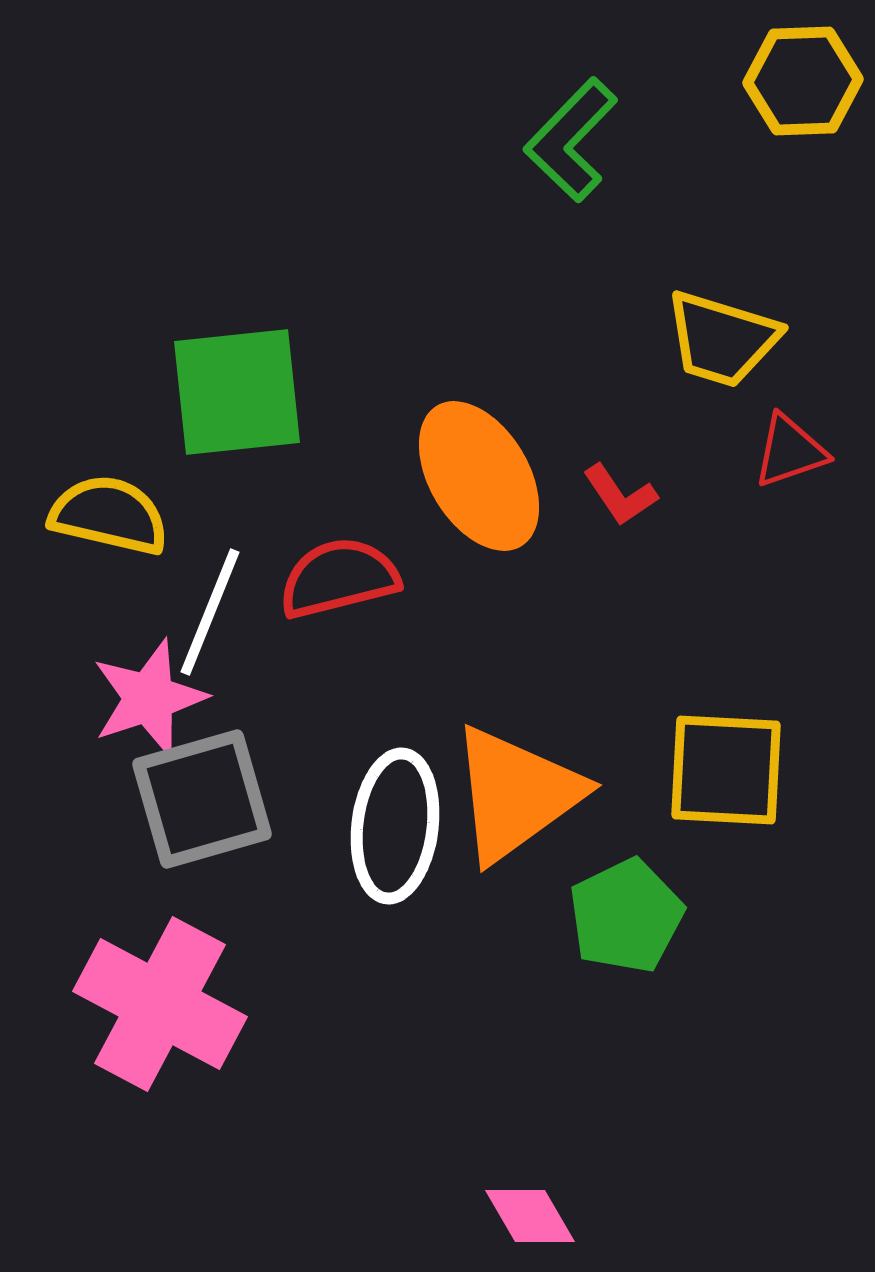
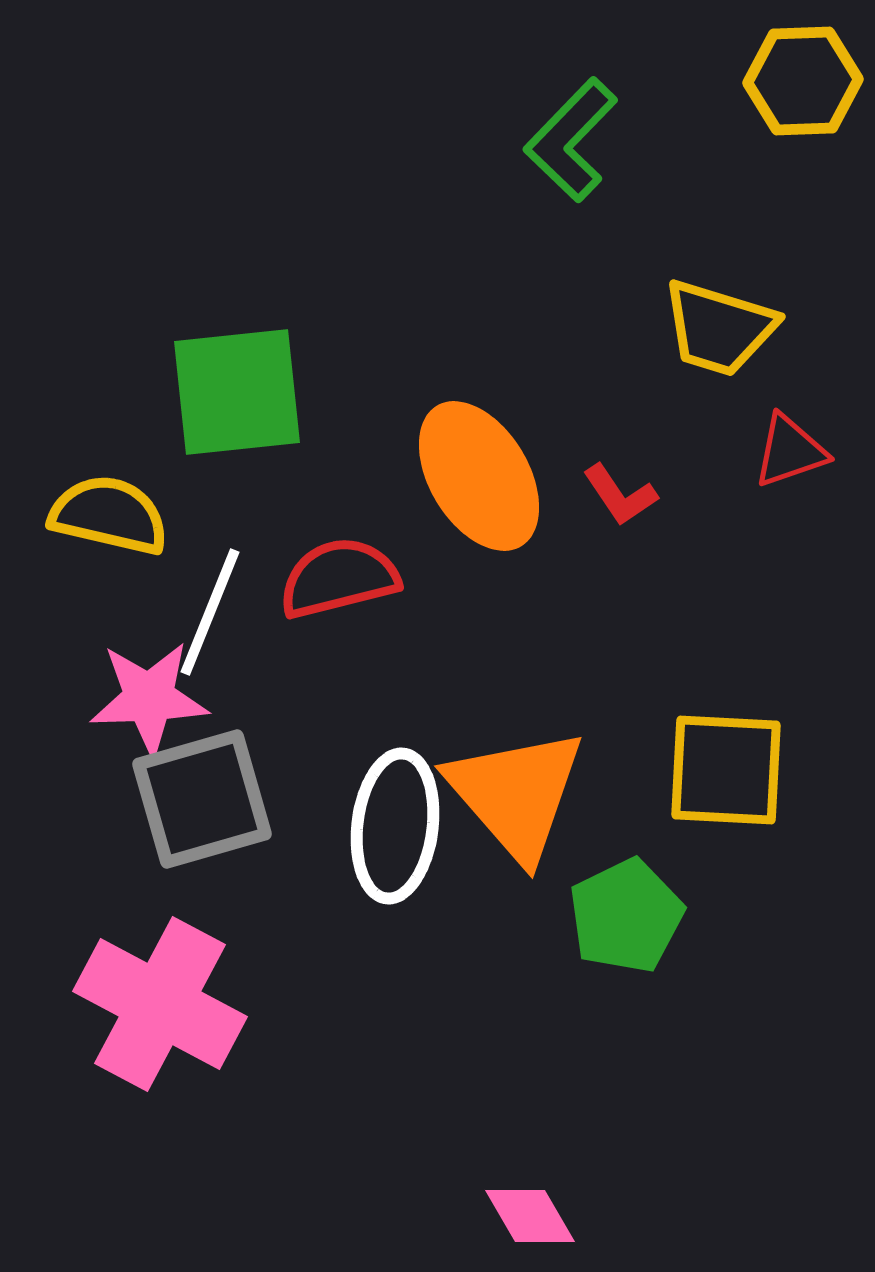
yellow trapezoid: moved 3 px left, 11 px up
pink star: rotated 16 degrees clockwise
orange triangle: rotated 35 degrees counterclockwise
